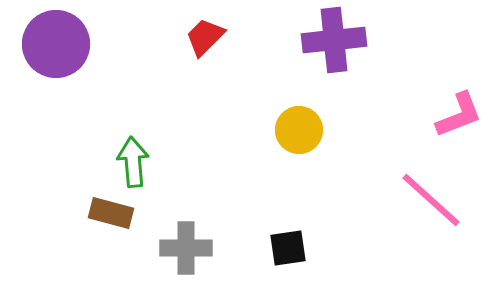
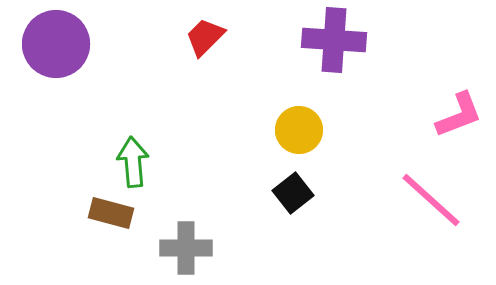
purple cross: rotated 10 degrees clockwise
black square: moved 5 px right, 55 px up; rotated 30 degrees counterclockwise
